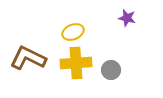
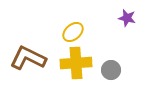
yellow ellipse: rotated 20 degrees counterclockwise
